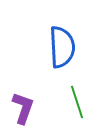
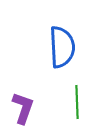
green line: rotated 16 degrees clockwise
